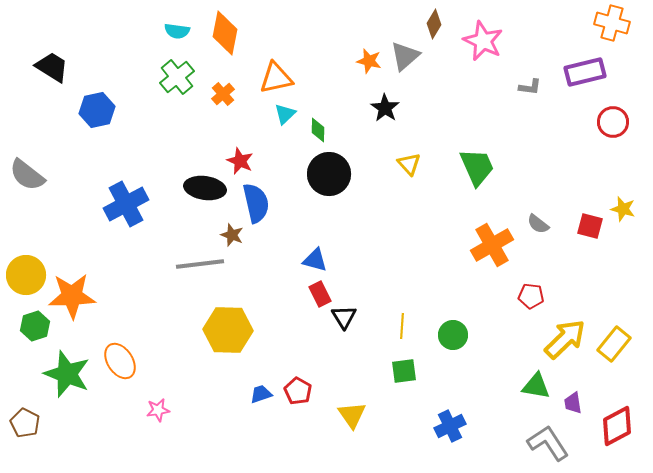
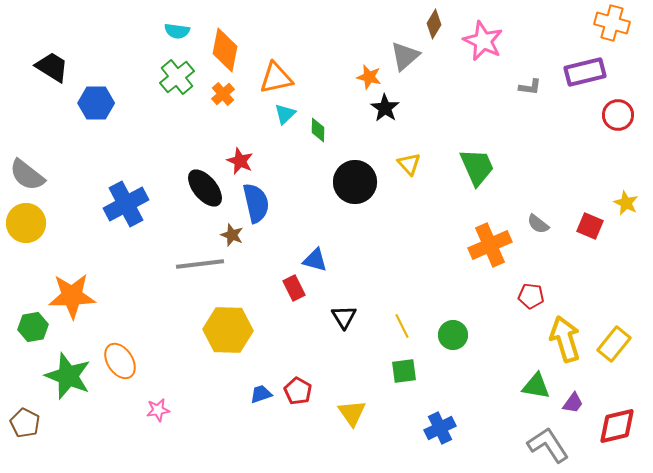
orange diamond at (225, 33): moved 17 px down
orange star at (369, 61): moved 16 px down
blue hexagon at (97, 110): moved 1 px left, 7 px up; rotated 12 degrees clockwise
red circle at (613, 122): moved 5 px right, 7 px up
black circle at (329, 174): moved 26 px right, 8 px down
black ellipse at (205, 188): rotated 42 degrees clockwise
yellow star at (623, 209): moved 3 px right, 6 px up; rotated 10 degrees clockwise
red square at (590, 226): rotated 8 degrees clockwise
orange cross at (492, 245): moved 2 px left; rotated 6 degrees clockwise
yellow circle at (26, 275): moved 52 px up
red rectangle at (320, 294): moved 26 px left, 6 px up
green hexagon at (35, 326): moved 2 px left, 1 px down; rotated 8 degrees clockwise
yellow line at (402, 326): rotated 30 degrees counterclockwise
yellow arrow at (565, 339): rotated 63 degrees counterclockwise
green star at (67, 374): moved 1 px right, 2 px down
purple trapezoid at (573, 403): rotated 135 degrees counterclockwise
yellow triangle at (352, 415): moved 2 px up
blue cross at (450, 426): moved 10 px left, 2 px down
red diamond at (617, 426): rotated 15 degrees clockwise
gray L-shape at (548, 443): moved 2 px down
